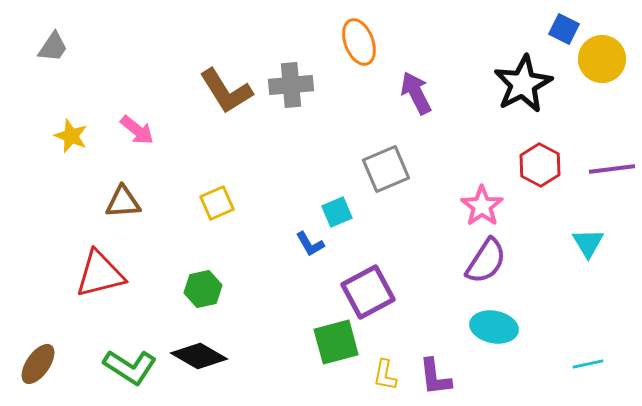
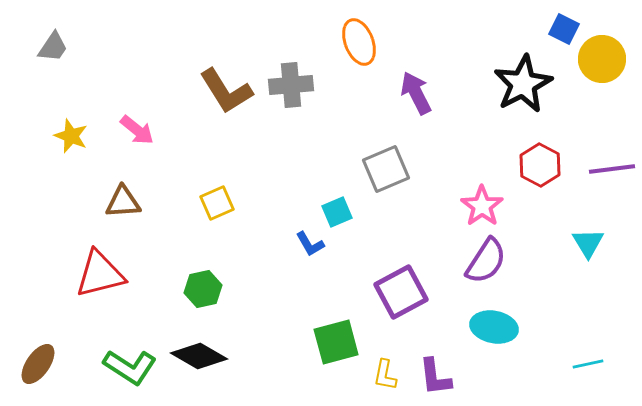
purple square: moved 33 px right
